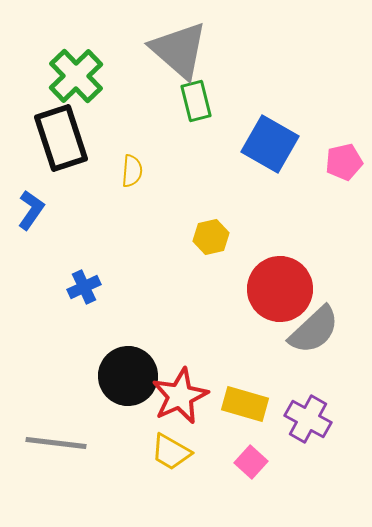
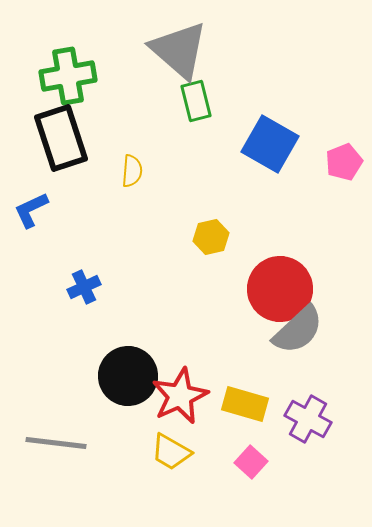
green cross: moved 8 px left; rotated 34 degrees clockwise
pink pentagon: rotated 9 degrees counterclockwise
blue L-shape: rotated 150 degrees counterclockwise
gray semicircle: moved 16 px left
